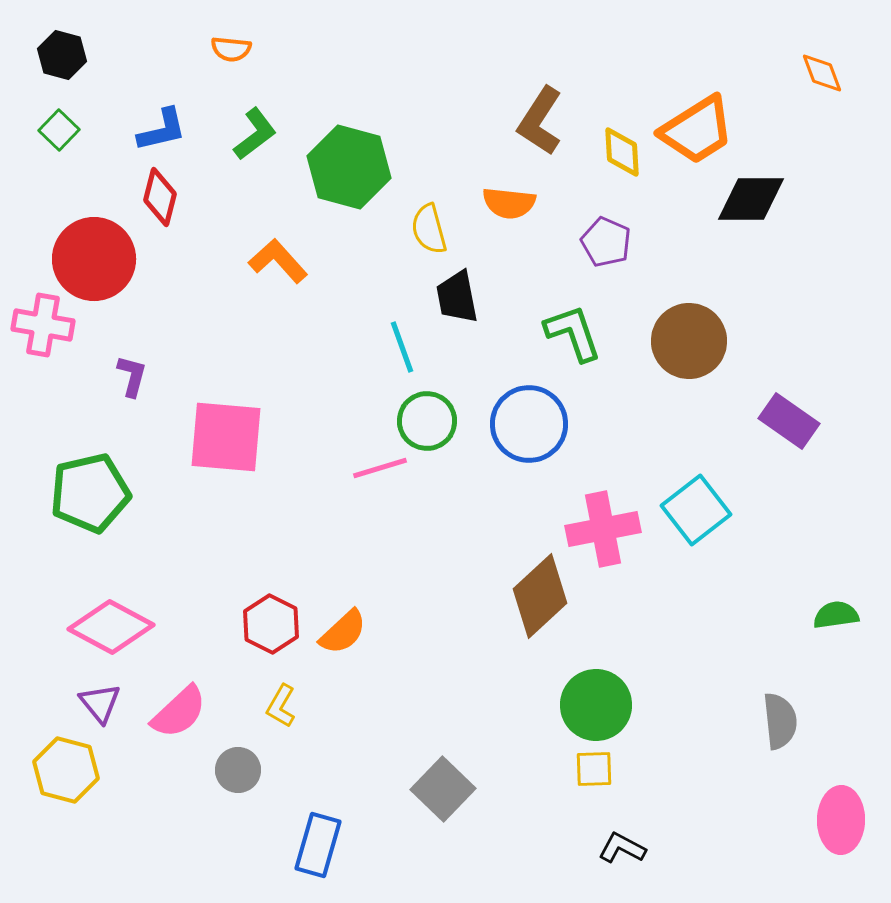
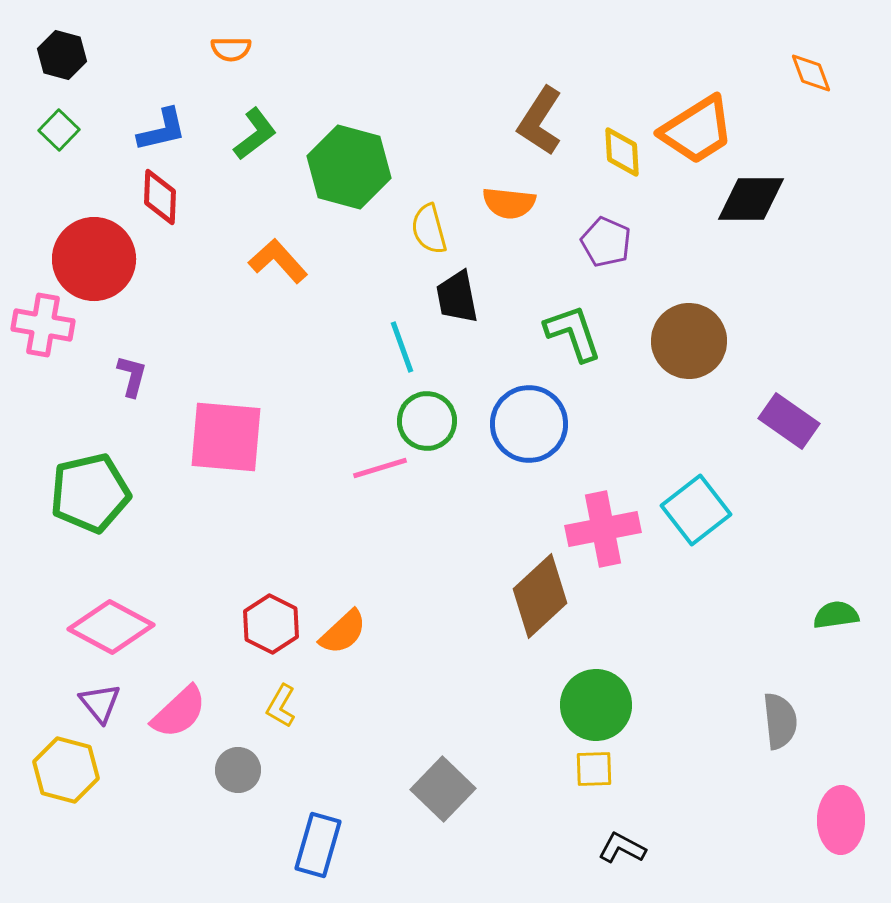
orange semicircle at (231, 49): rotated 6 degrees counterclockwise
orange diamond at (822, 73): moved 11 px left
red diamond at (160, 197): rotated 12 degrees counterclockwise
